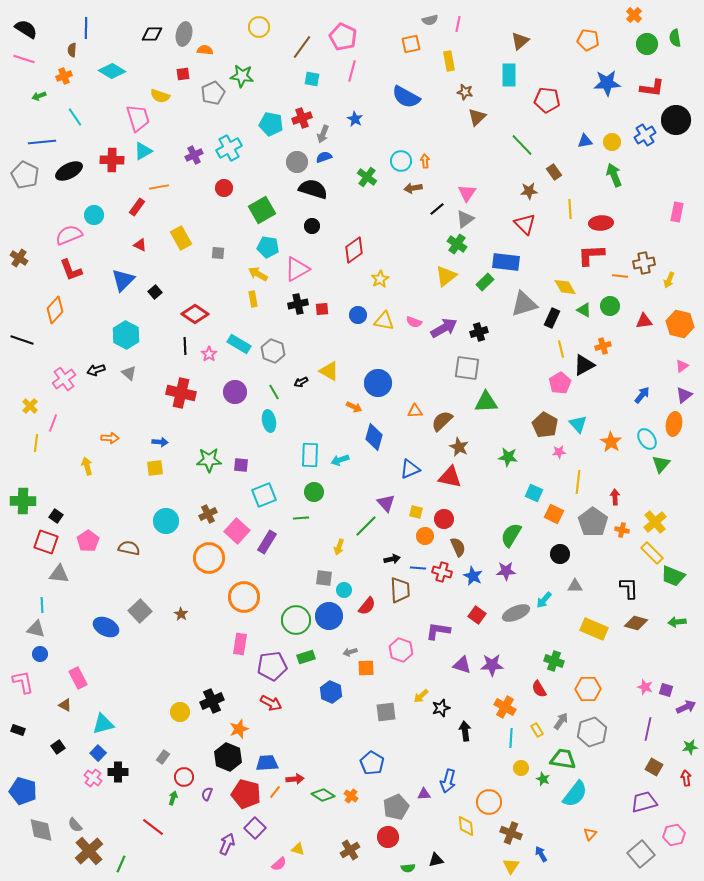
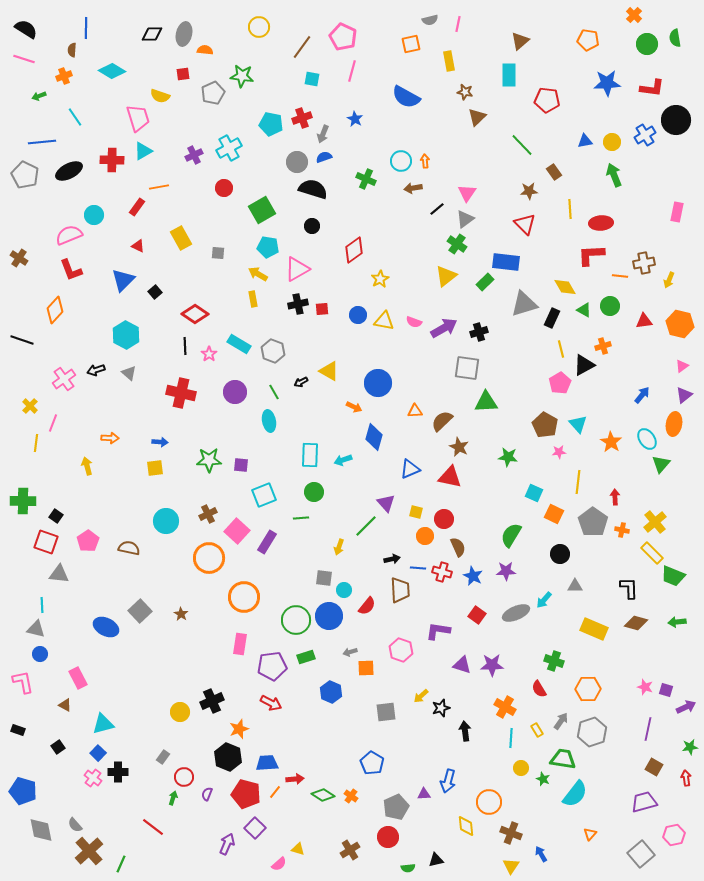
green cross at (367, 177): moved 1 px left, 2 px down; rotated 12 degrees counterclockwise
red triangle at (140, 245): moved 2 px left, 1 px down
cyan arrow at (340, 460): moved 3 px right
